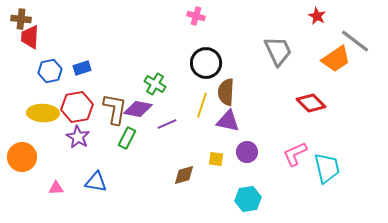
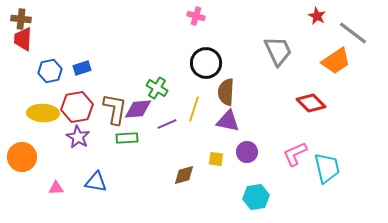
red trapezoid: moved 7 px left, 2 px down
gray line: moved 2 px left, 8 px up
orange trapezoid: moved 2 px down
green cross: moved 2 px right, 4 px down
yellow line: moved 8 px left, 4 px down
purple diamond: rotated 16 degrees counterclockwise
green rectangle: rotated 60 degrees clockwise
cyan hexagon: moved 8 px right, 2 px up
